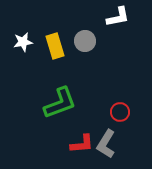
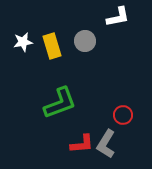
yellow rectangle: moved 3 px left
red circle: moved 3 px right, 3 px down
